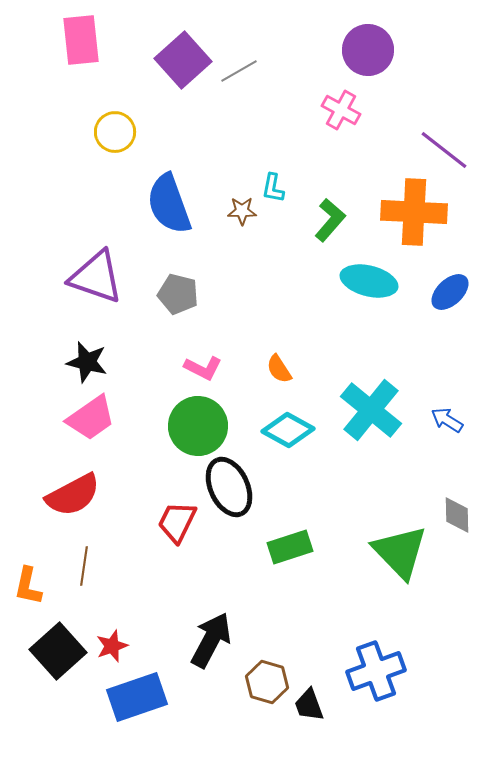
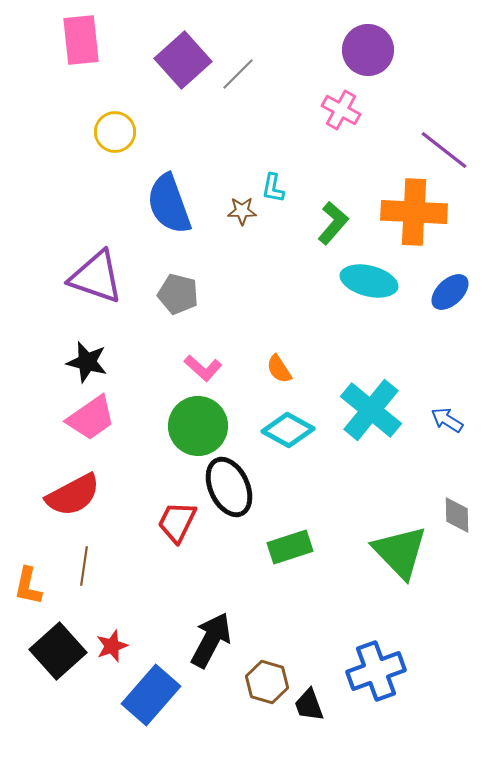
gray line: moved 1 px left, 3 px down; rotated 15 degrees counterclockwise
green L-shape: moved 3 px right, 3 px down
pink L-shape: rotated 15 degrees clockwise
blue rectangle: moved 14 px right, 2 px up; rotated 30 degrees counterclockwise
